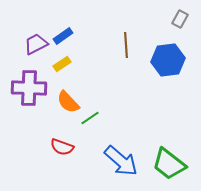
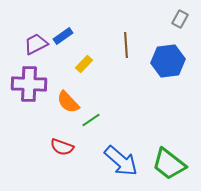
blue hexagon: moved 1 px down
yellow rectangle: moved 22 px right; rotated 12 degrees counterclockwise
purple cross: moved 4 px up
green line: moved 1 px right, 2 px down
